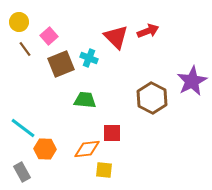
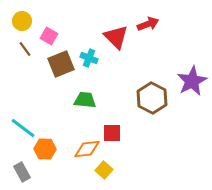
yellow circle: moved 3 px right, 1 px up
red arrow: moved 7 px up
pink square: rotated 18 degrees counterclockwise
yellow square: rotated 36 degrees clockwise
